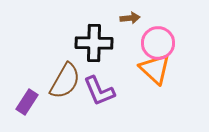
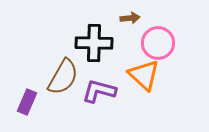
orange triangle: moved 11 px left, 6 px down
brown semicircle: moved 2 px left, 4 px up
purple L-shape: rotated 128 degrees clockwise
purple rectangle: rotated 10 degrees counterclockwise
